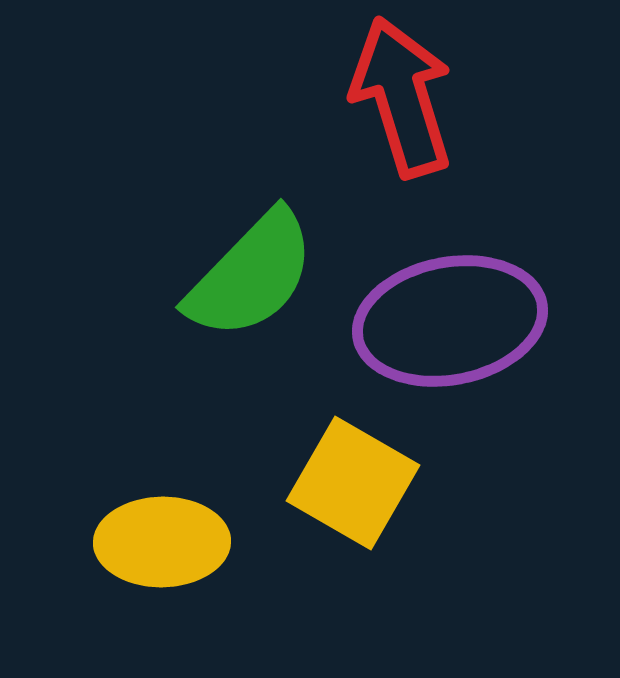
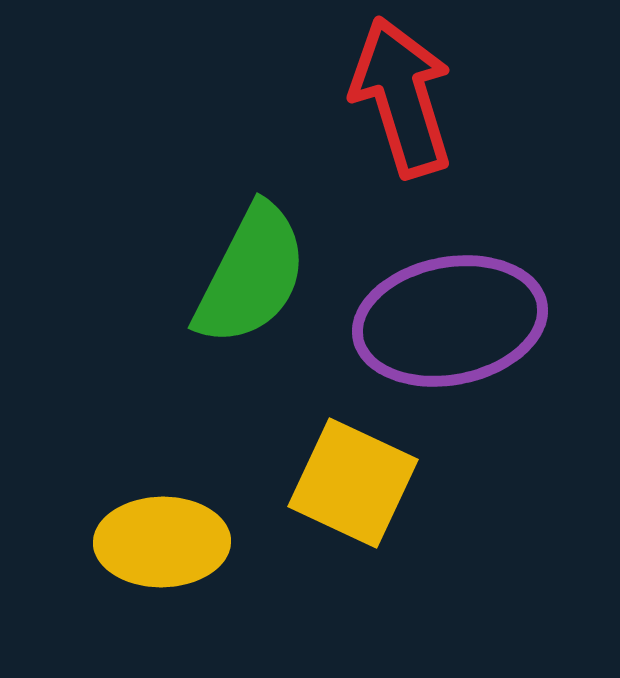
green semicircle: rotated 17 degrees counterclockwise
yellow square: rotated 5 degrees counterclockwise
